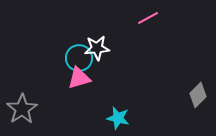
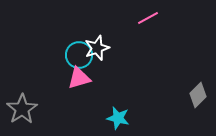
white star: rotated 15 degrees counterclockwise
cyan circle: moved 3 px up
